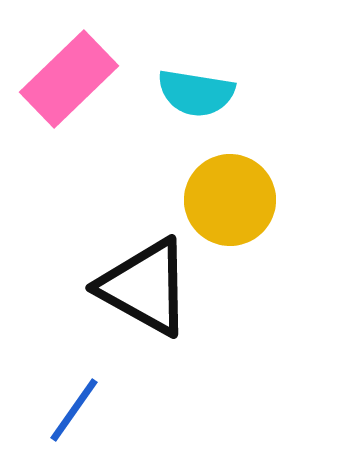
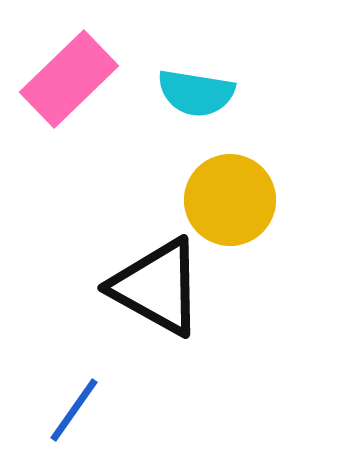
black triangle: moved 12 px right
